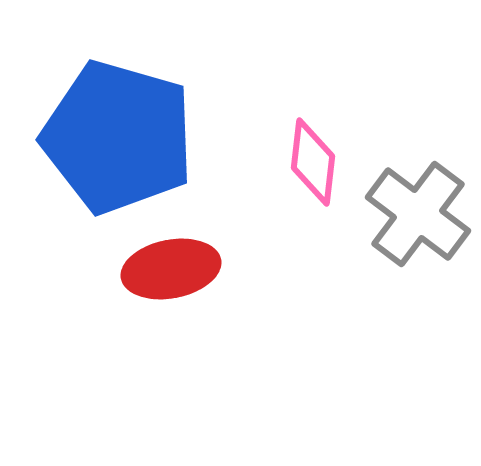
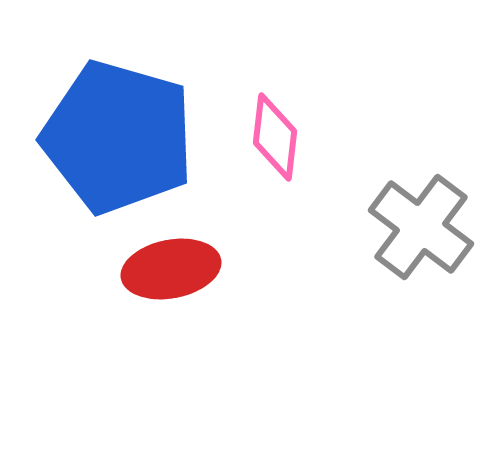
pink diamond: moved 38 px left, 25 px up
gray cross: moved 3 px right, 13 px down
